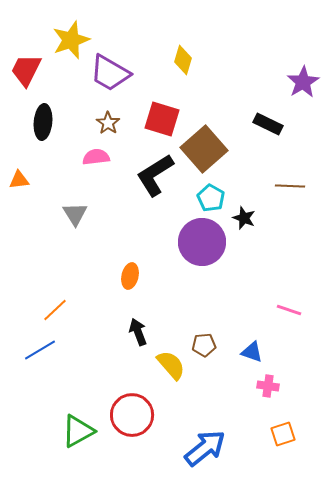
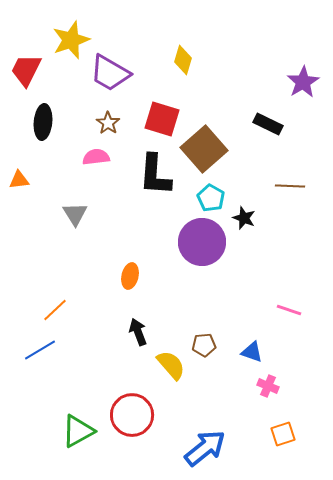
black L-shape: rotated 54 degrees counterclockwise
pink cross: rotated 15 degrees clockwise
